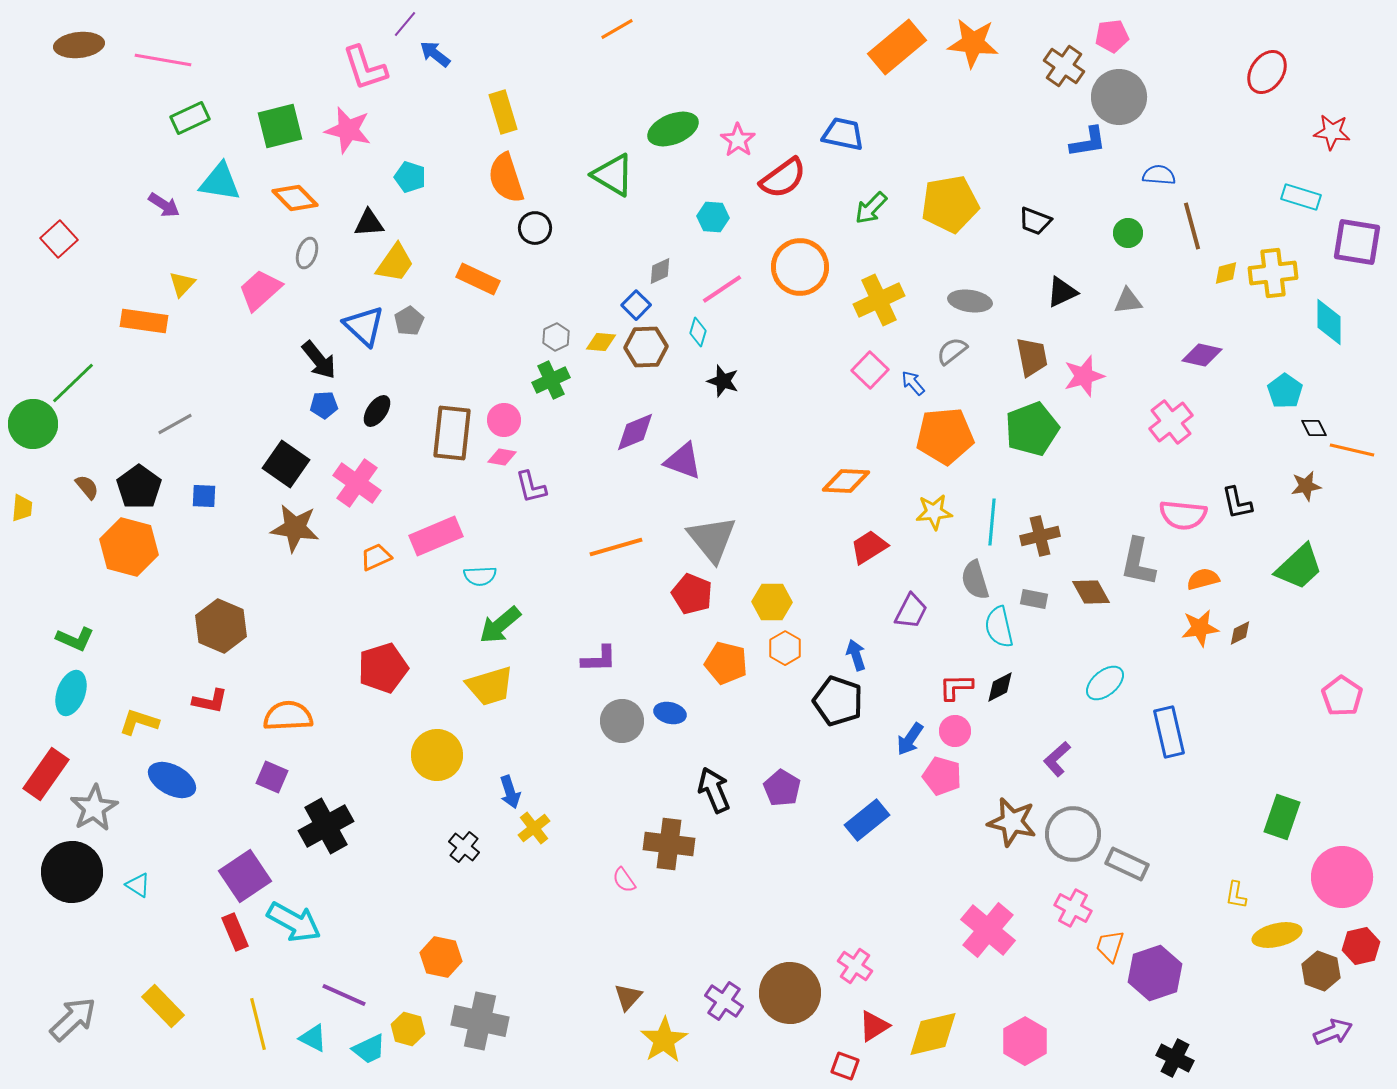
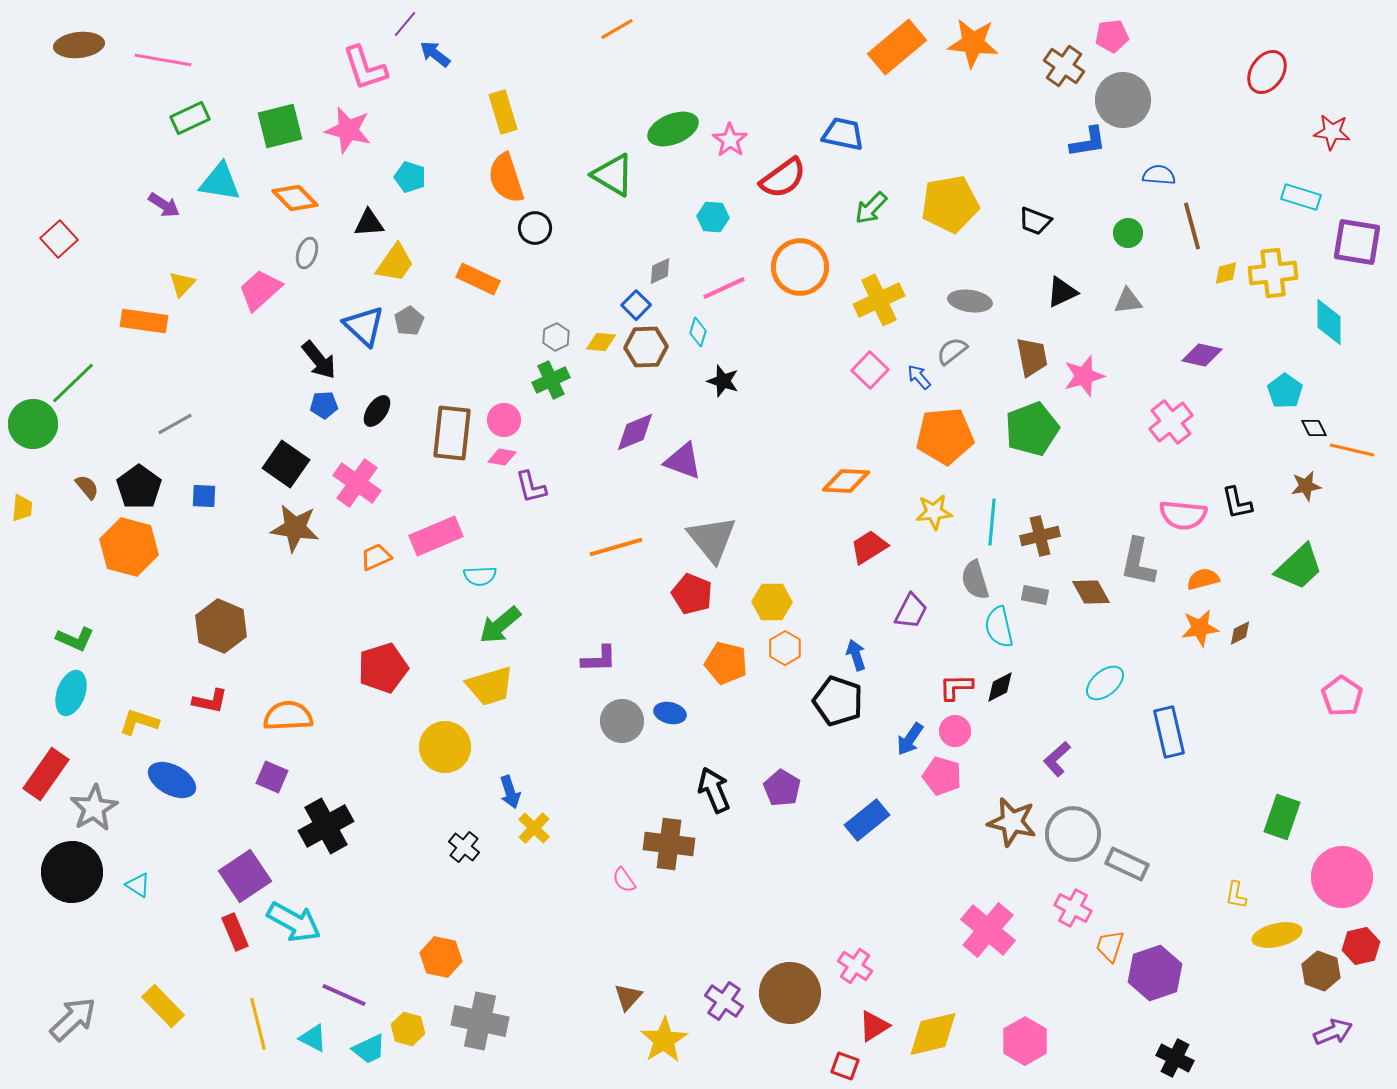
gray circle at (1119, 97): moved 4 px right, 3 px down
pink star at (738, 140): moved 8 px left
pink line at (722, 289): moved 2 px right, 1 px up; rotated 9 degrees clockwise
blue arrow at (913, 383): moved 6 px right, 6 px up
gray rectangle at (1034, 599): moved 1 px right, 4 px up
yellow circle at (437, 755): moved 8 px right, 8 px up
yellow cross at (534, 828): rotated 8 degrees counterclockwise
